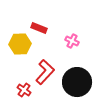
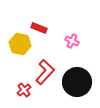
yellow hexagon: rotated 15 degrees clockwise
red cross: rotated 16 degrees clockwise
